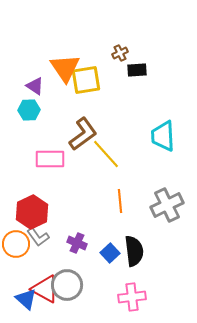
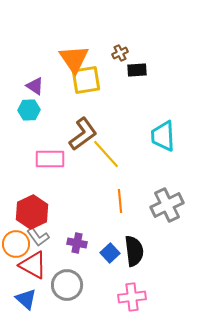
orange triangle: moved 9 px right, 9 px up
purple cross: rotated 12 degrees counterclockwise
red triangle: moved 12 px left, 24 px up
